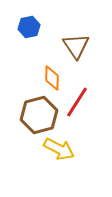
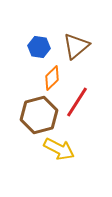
blue hexagon: moved 10 px right, 20 px down; rotated 20 degrees clockwise
brown triangle: rotated 24 degrees clockwise
orange diamond: rotated 45 degrees clockwise
